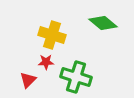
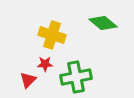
red star: moved 1 px left, 2 px down
green cross: rotated 28 degrees counterclockwise
